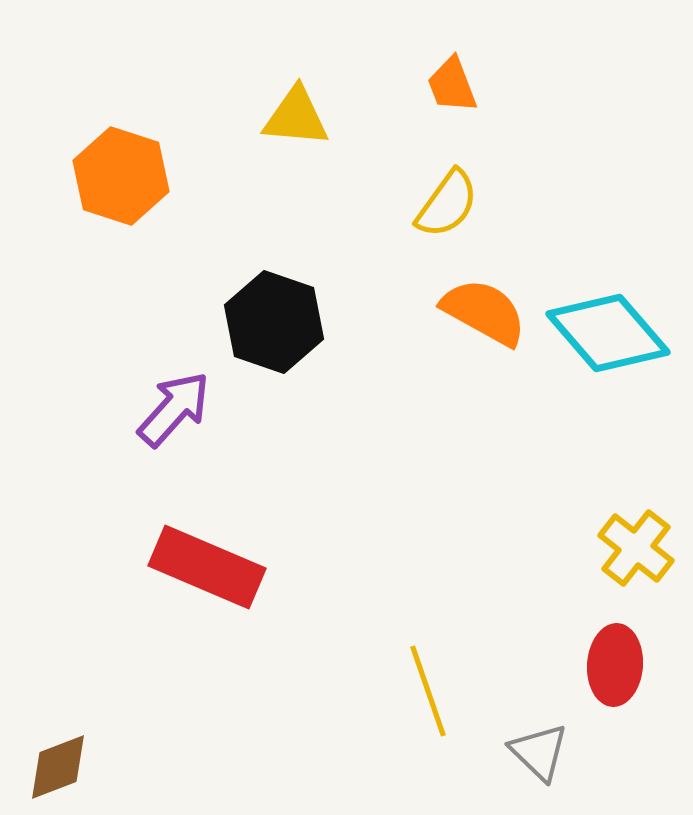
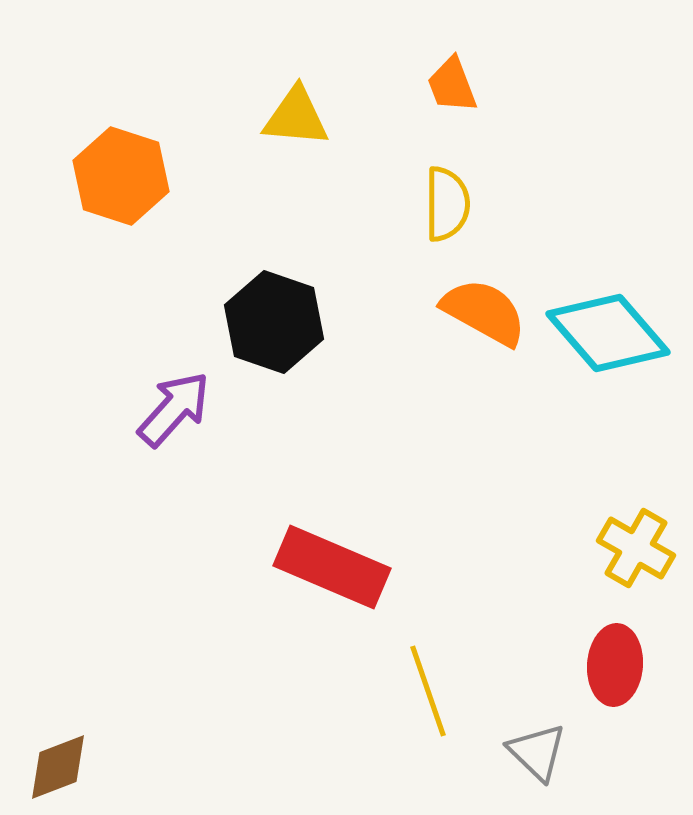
yellow semicircle: rotated 36 degrees counterclockwise
yellow cross: rotated 8 degrees counterclockwise
red rectangle: moved 125 px right
gray triangle: moved 2 px left
